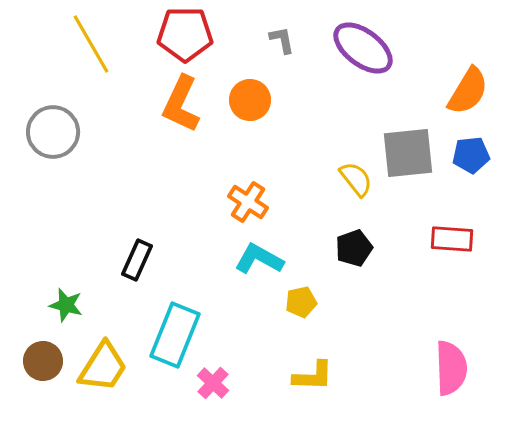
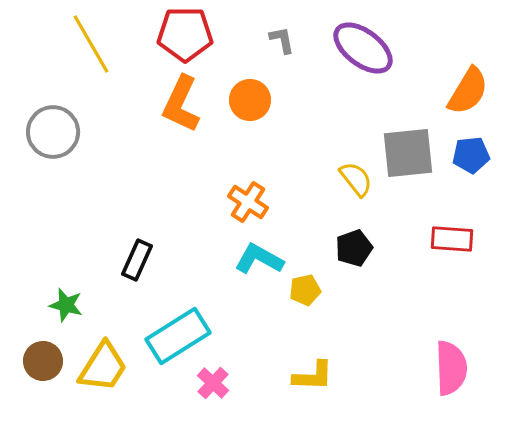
yellow pentagon: moved 4 px right, 12 px up
cyan rectangle: moved 3 px right, 1 px down; rotated 36 degrees clockwise
